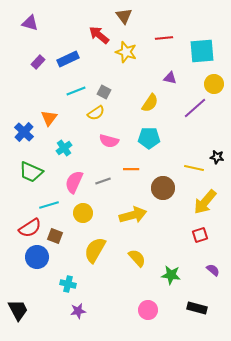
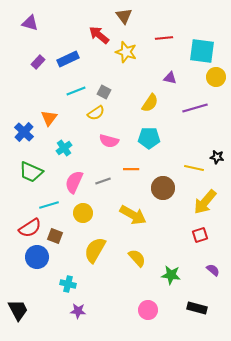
cyan square at (202, 51): rotated 12 degrees clockwise
yellow circle at (214, 84): moved 2 px right, 7 px up
purple line at (195, 108): rotated 25 degrees clockwise
yellow arrow at (133, 215): rotated 44 degrees clockwise
purple star at (78, 311): rotated 14 degrees clockwise
